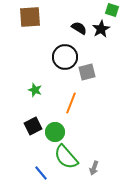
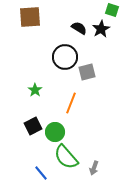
green star: rotated 16 degrees clockwise
